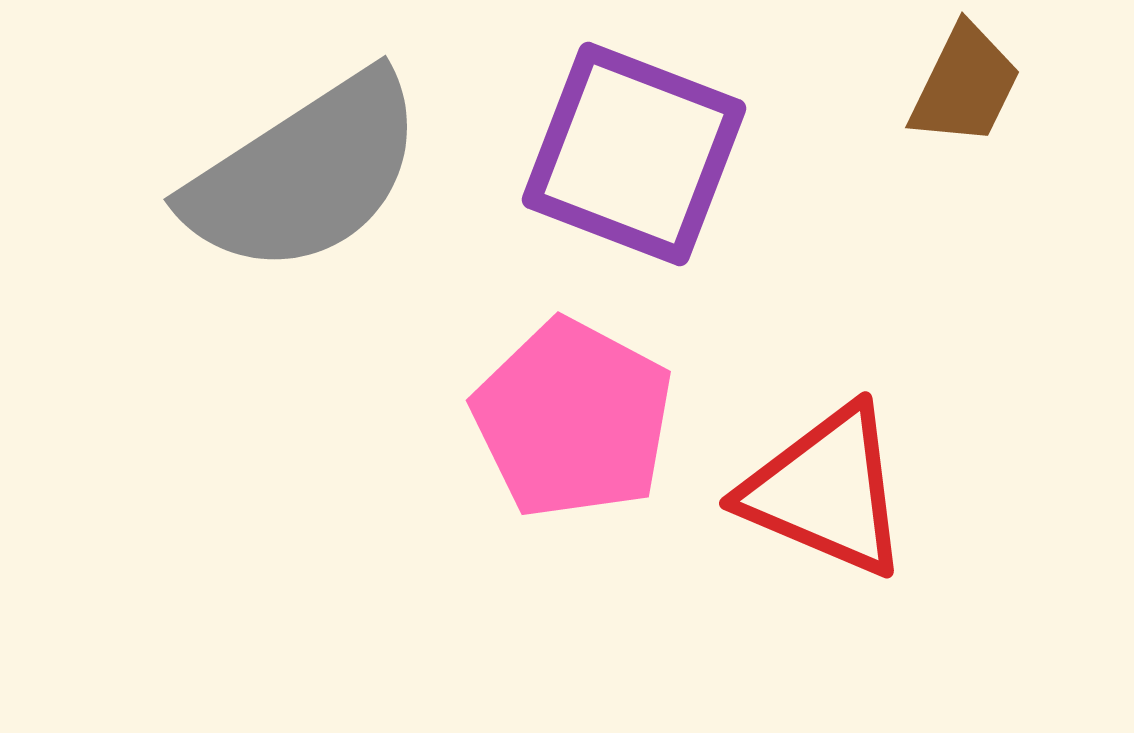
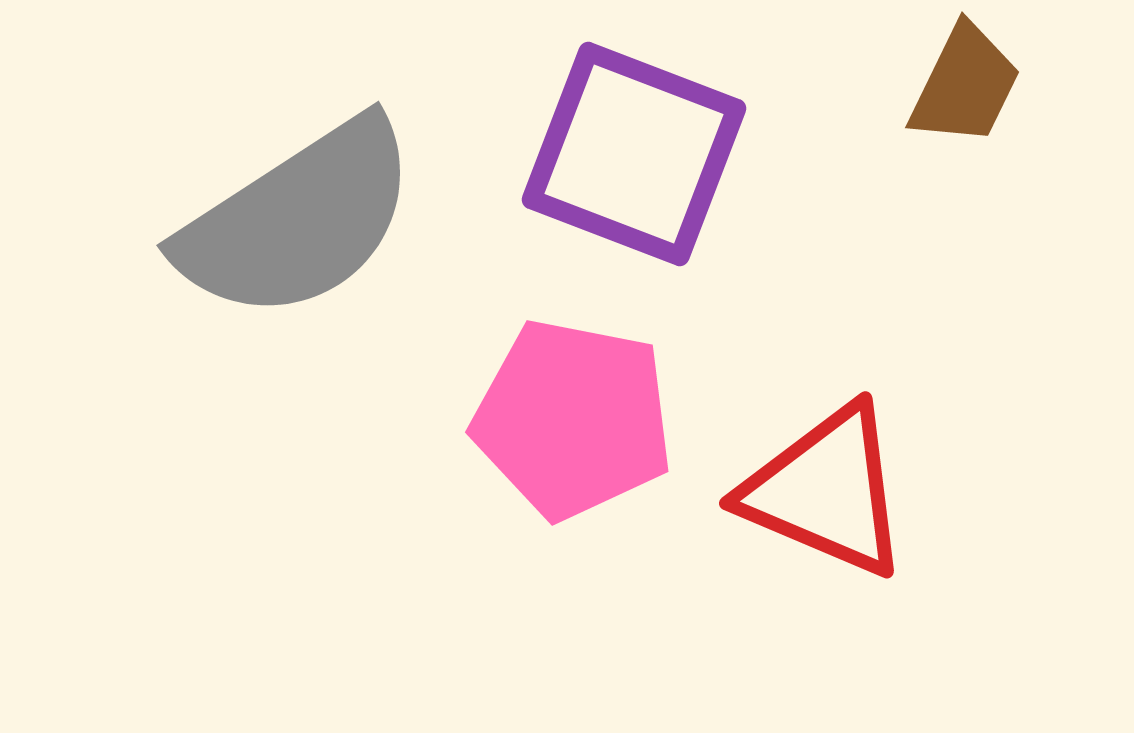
gray semicircle: moved 7 px left, 46 px down
pink pentagon: rotated 17 degrees counterclockwise
